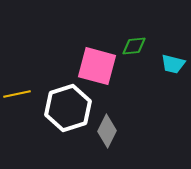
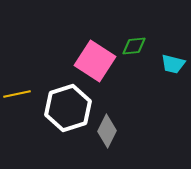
pink square: moved 2 px left, 5 px up; rotated 18 degrees clockwise
